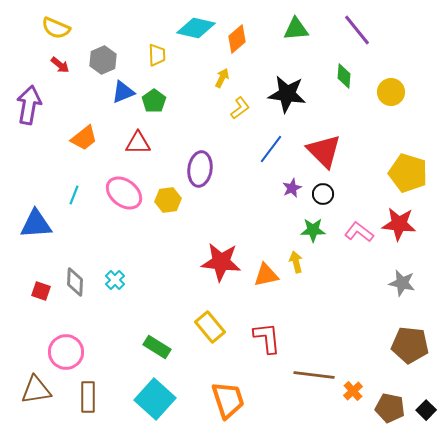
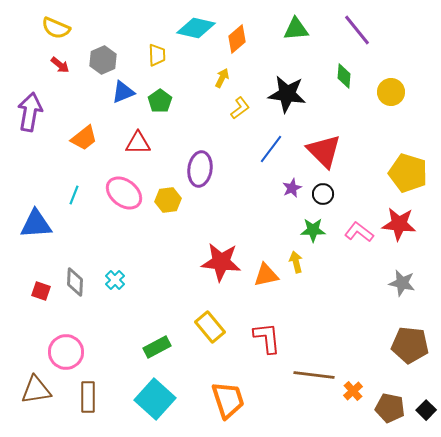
green pentagon at (154, 101): moved 6 px right
purple arrow at (29, 105): moved 1 px right, 7 px down
green rectangle at (157, 347): rotated 60 degrees counterclockwise
